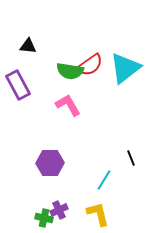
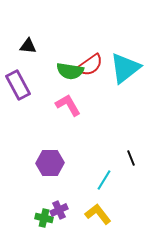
yellow L-shape: rotated 24 degrees counterclockwise
